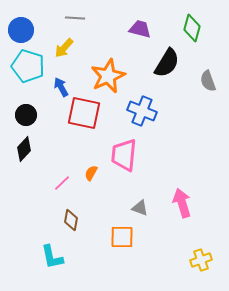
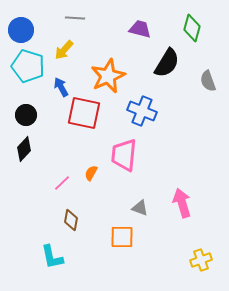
yellow arrow: moved 2 px down
